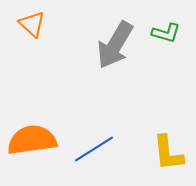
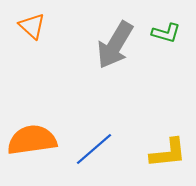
orange triangle: moved 2 px down
blue line: rotated 9 degrees counterclockwise
yellow L-shape: rotated 90 degrees counterclockwise
